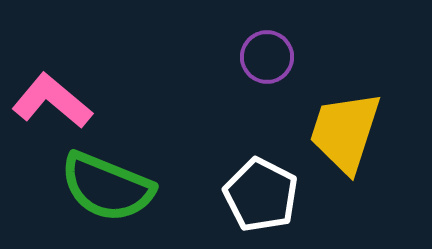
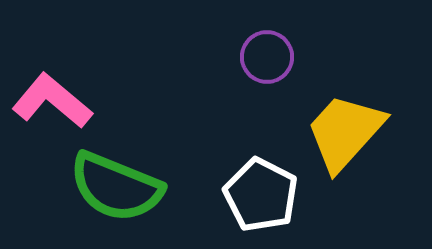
yellow trapezoid: rotated 24 degrees clockwise
green semicircle: moved 9 px right
